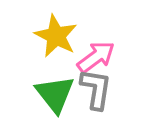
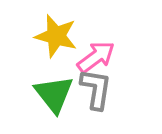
yellow star: rotated 12 degrees counterclockwise
green triangle: moved 1 px left
